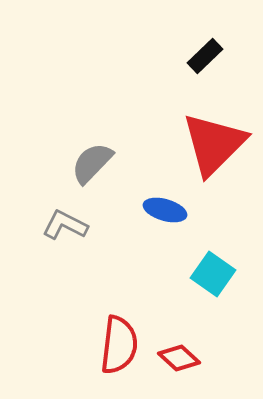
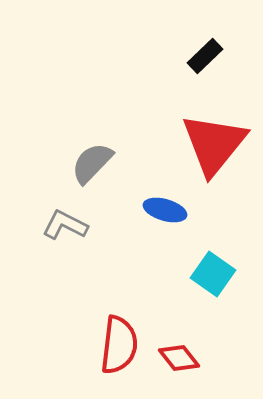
red triangle: rotated 6 degrees counterclockwise
red diamond: rotated 9 degrees clockwise
